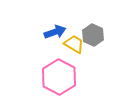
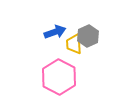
gray hexagon: moved 5 px left, 1 px down; rotated 10 degrees clockwise
yellow trapezoid: rotated 125 degrees counterclockwise
